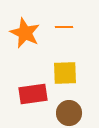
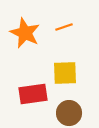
orange line: rotated 18 degrees counterclockwise
